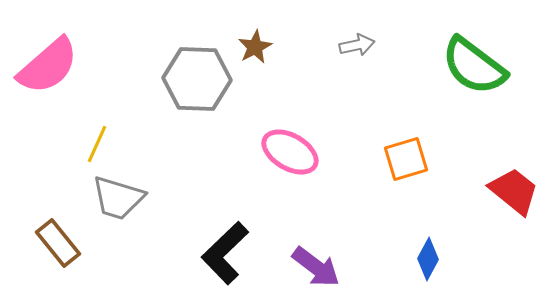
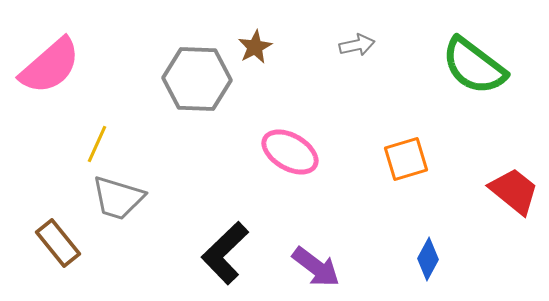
pink semicircle: moved 2 px right
